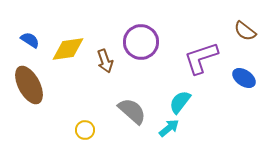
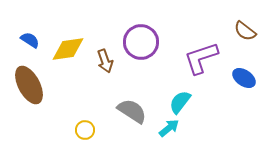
gray semicircle: rotated 8 degrees counterclockwise
